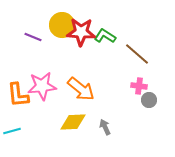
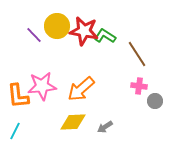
yellow circle: moved 5 px left, 1 px down
red star: moved 3 px right, 1 px up; rotated 8 degrees clockwise
purple line: moved 1 px right, 2 px up; rotated 24 degrees clockwise
brown line: rotated 16 degrees clockwise
orange arrow: rotated 100 degrees clockwise
orange L-shape: moved 1 px down
gray circle: moved 6 px right, 1 px down
gray arrow: rotated 98 degrees counterclockwise
cyan line: moved 3 px right; rotated 48 degrees counterclockwise
